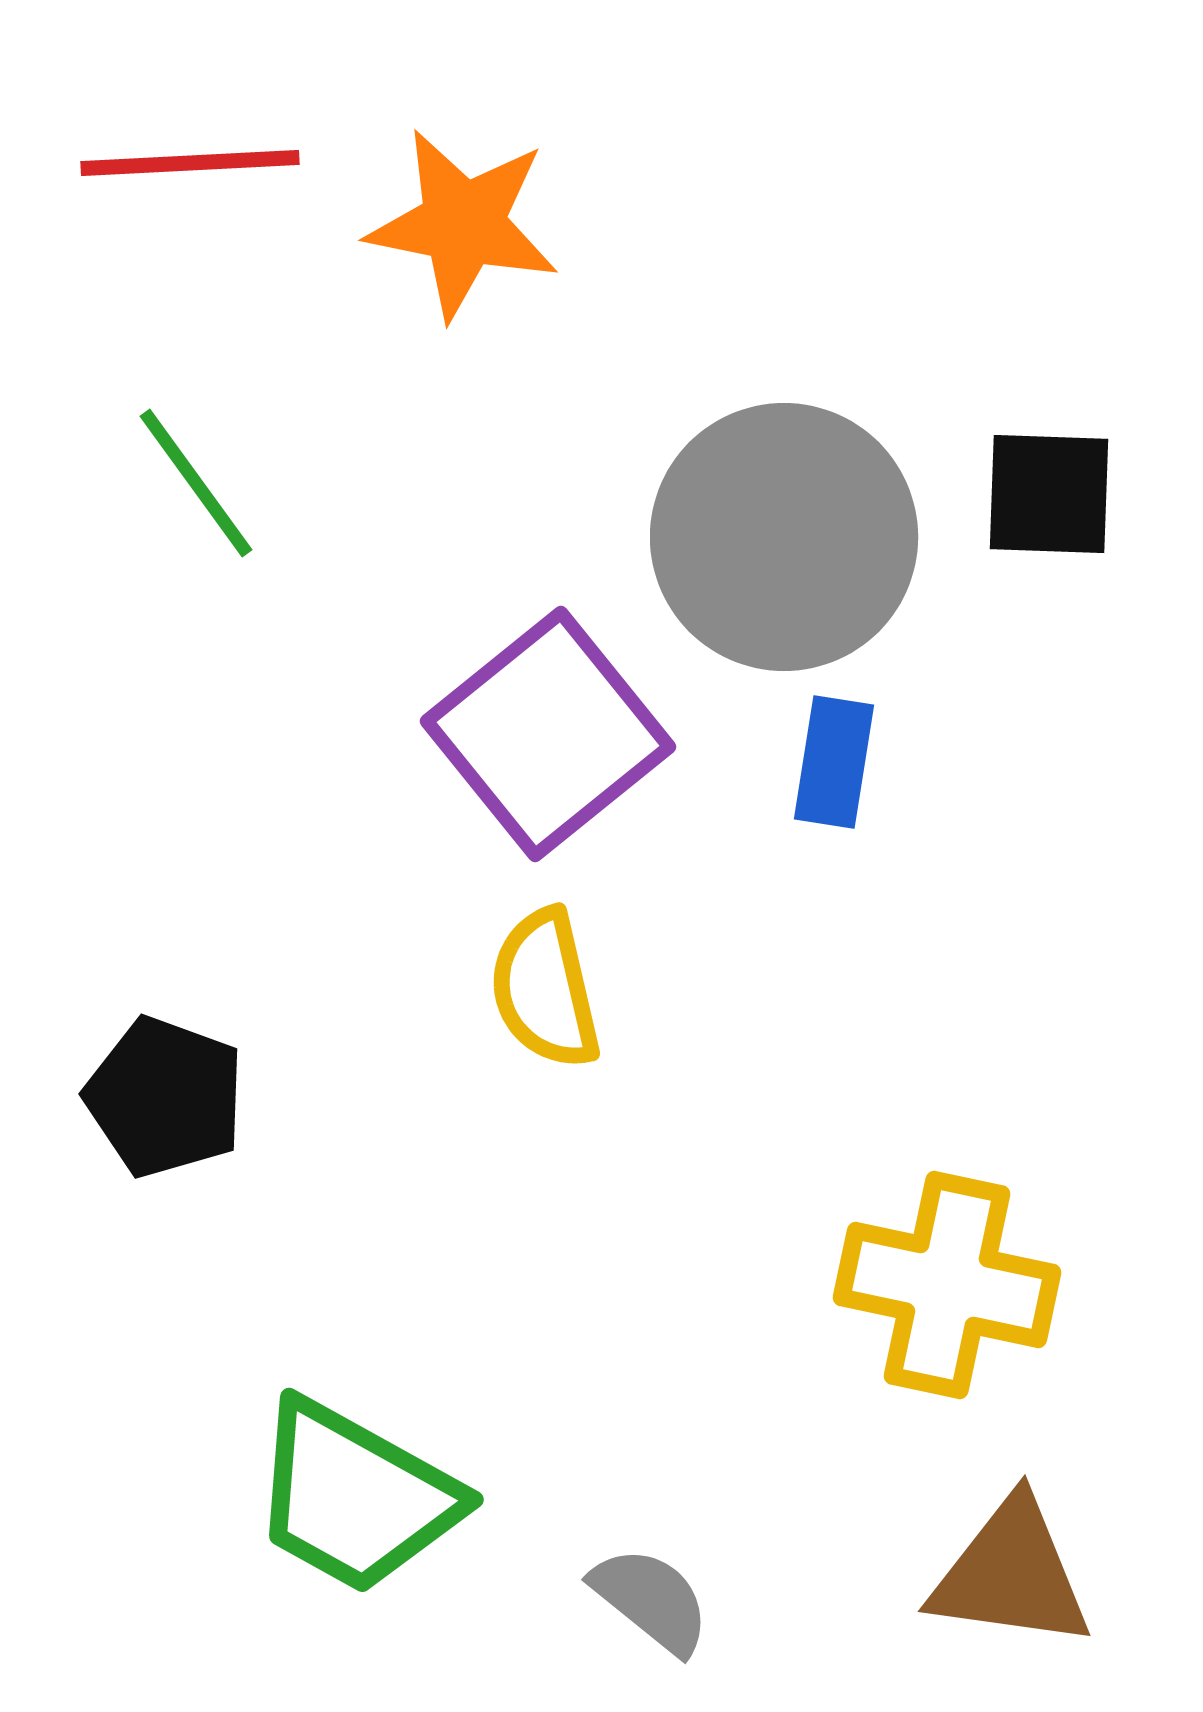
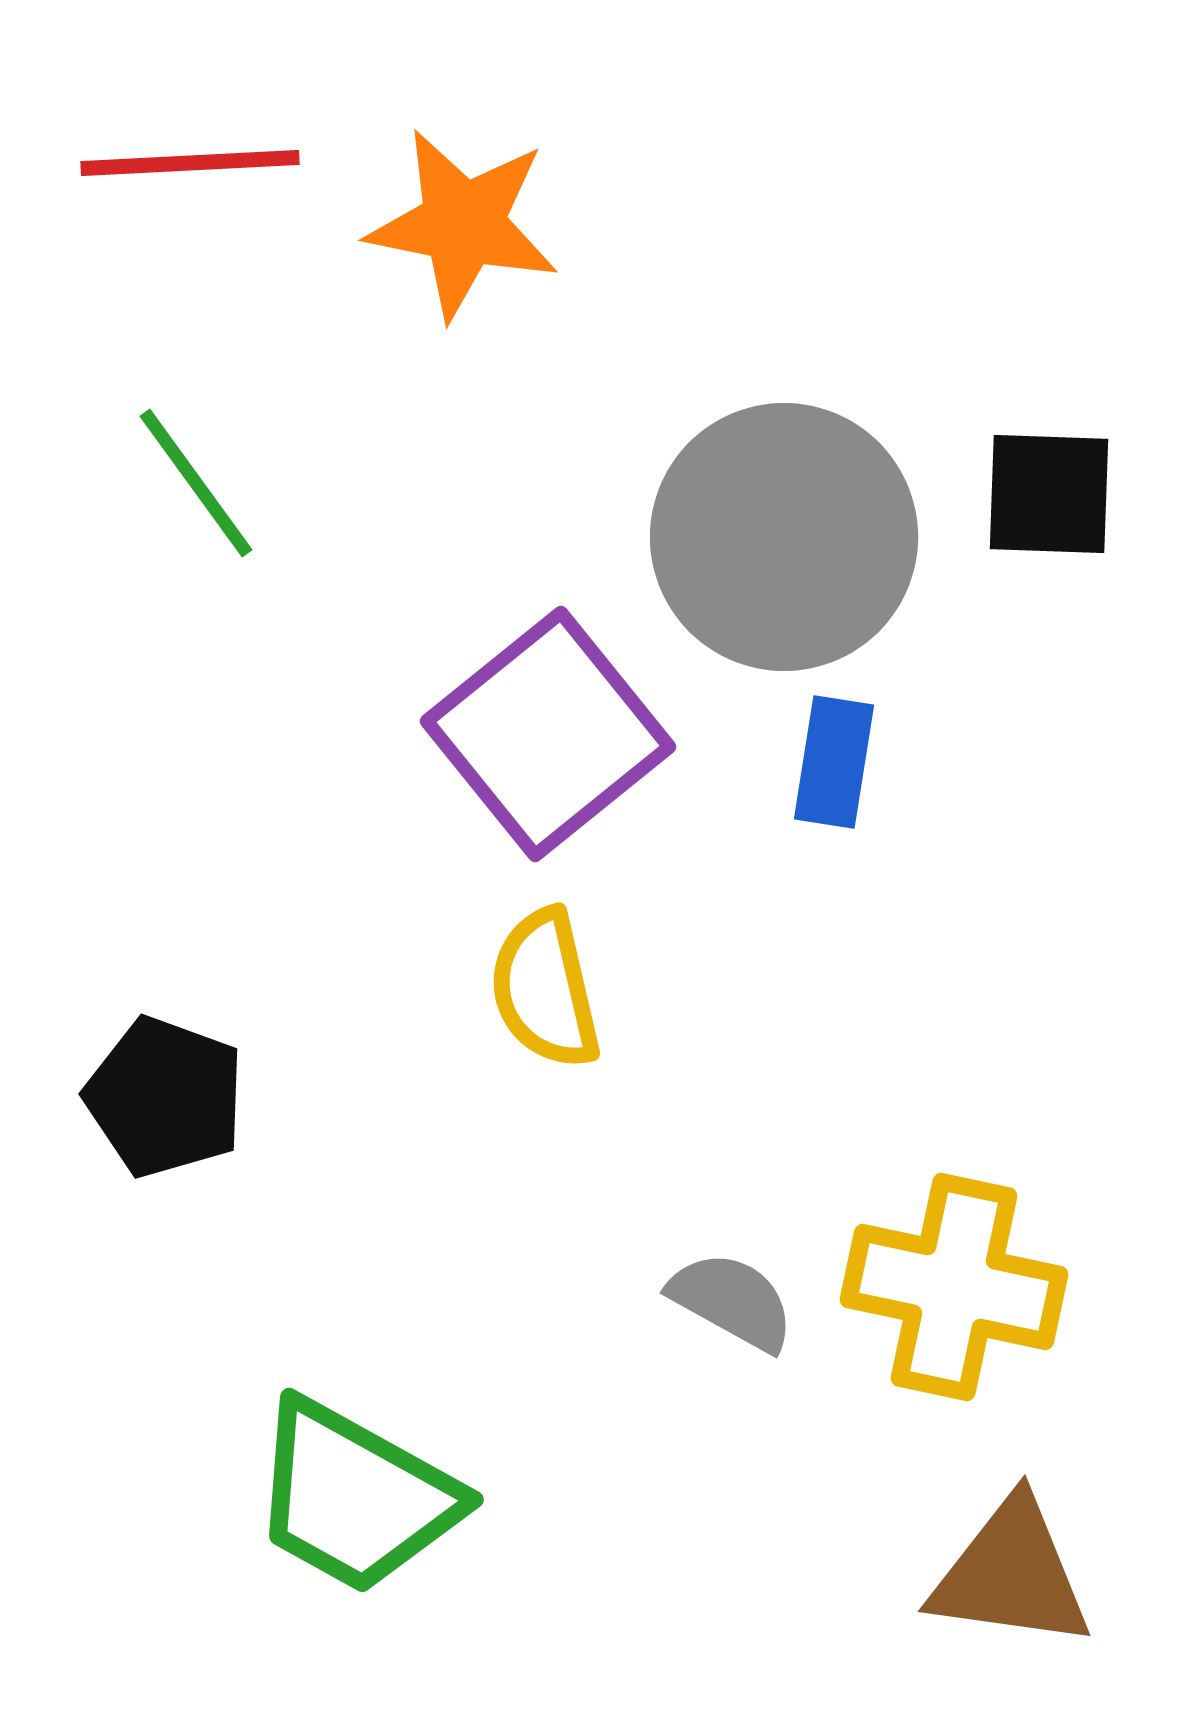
yellow cross: moved 7 px right, 2 px down
gray semicircle: moved 81 px right, 299 px up; rotated 10 degrees counterclockwise
